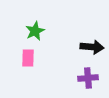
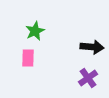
purple cross: rotated 30 degrees counterclockwise
